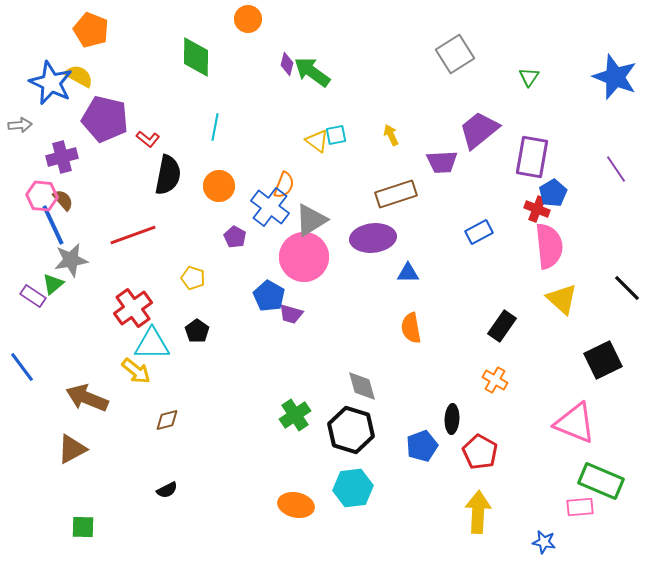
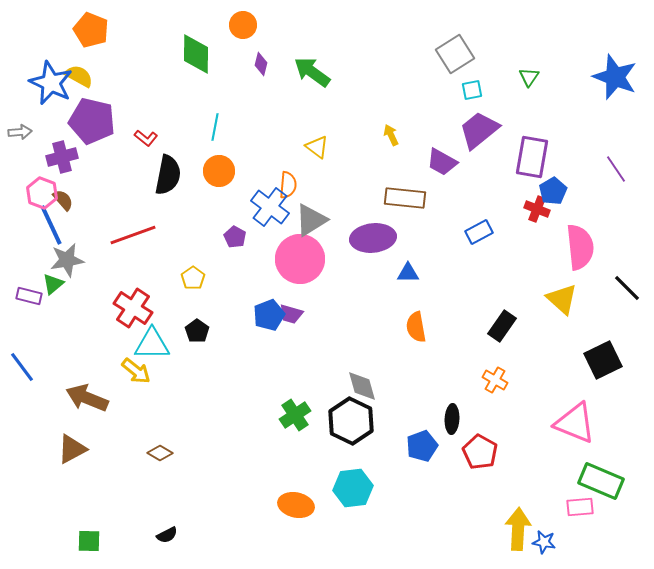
orange circle at (248, 19): moved 5 px left, 6 px down
green diamond at (196, 57): moved 3 px up
purple diamond at (287, 64): moved 26 px left
purple pentagon at (105, 119): moved 13 px left, 2 px down
gray arrow at (20, 125): moved 7 px down
cyan square at (336, 135): moved 136 px right, 45 px up
red L-shape at (148, 139): moved 2 px left, 1 px up
yellow triangle at (317, 141): moved 6 px down
purple trapezoid at (442, 162): rotated 32 degrees clockwise
orange semicircle at (284, 185): moved 4 px right; rotated 16 degrees counterclockwise
orange circle at (219, 186): moved 15 px up
blue pentagon at (553, 193): moved 2 px up
brown rectangle at (396, 194): moved 9 px right, 4 px down; rotated 24 degrees clockwise
pink hexagon at (42, 196): moved 3 px up; rotated 16 degrees clockwise
blue line at (53, 225): moved 2 px left
pink semicircle at (549, 246): moved 31 px right, 1 px down
pink circle at (304, 257): moved 4 px left, 2 px down
gray star at (71, 260): moved 4 px left
yellow pentagon at (193, 278): rotated 20 degrees clockwise
purple rectangle at (33, 296): moved 4 px left; rotated 20 degrees counterclockwise
blue pentagon at (269, 296): moved 19 px down; rotated 20 degrees clockwise
red cross at (133, 308): rotated 21 degrees counterclockwise
orange semicircle at (411, 328): moved 5 px right, 1 px up
brown diamond at (167, 420): moved 7 px left, 33 px down; rotated 45 degrees clockwise
black hexagon at (351, 430): moved 9 px up; rotated 9 degrees clockwise
black semicircle at (167, 490): moved 45 px down
yellow arrow at (478, 512): moved 40 px right, 17 px down
green square at (83, 527): moved 6 px right, 14 px down
